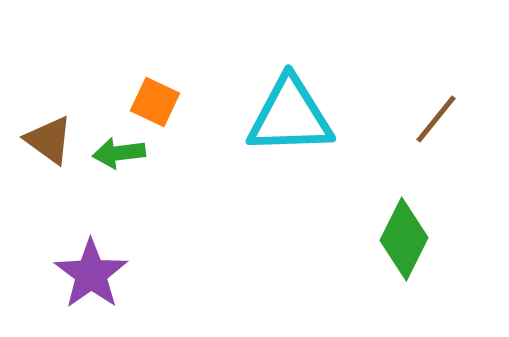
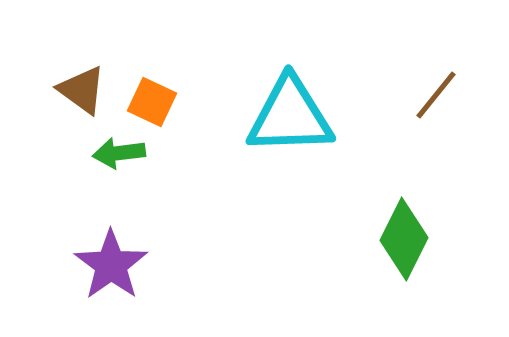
orange square: moved 3 px left
brown line: moved 24 px up
brown triangle: moved 33 px right, 50 px up
purple star: moved 20 px right, 9 px up
